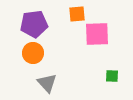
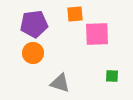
orange square: moved 2 px left
gray triangle: moved 13 px right; rotated 30 degrees counterclockwise
